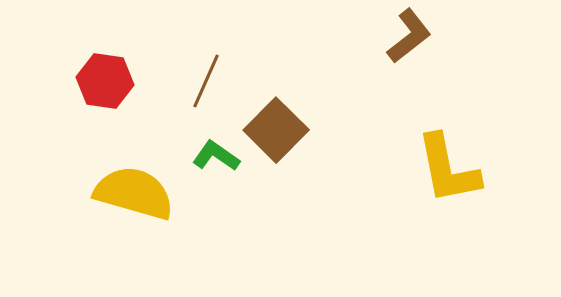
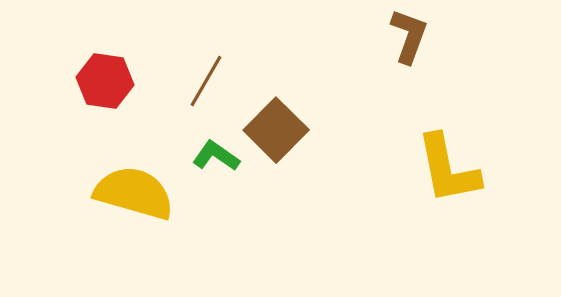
brown L-shape: rotated 32 degrees counterclockwise
brown line: rotated 6 degrees clockwise
